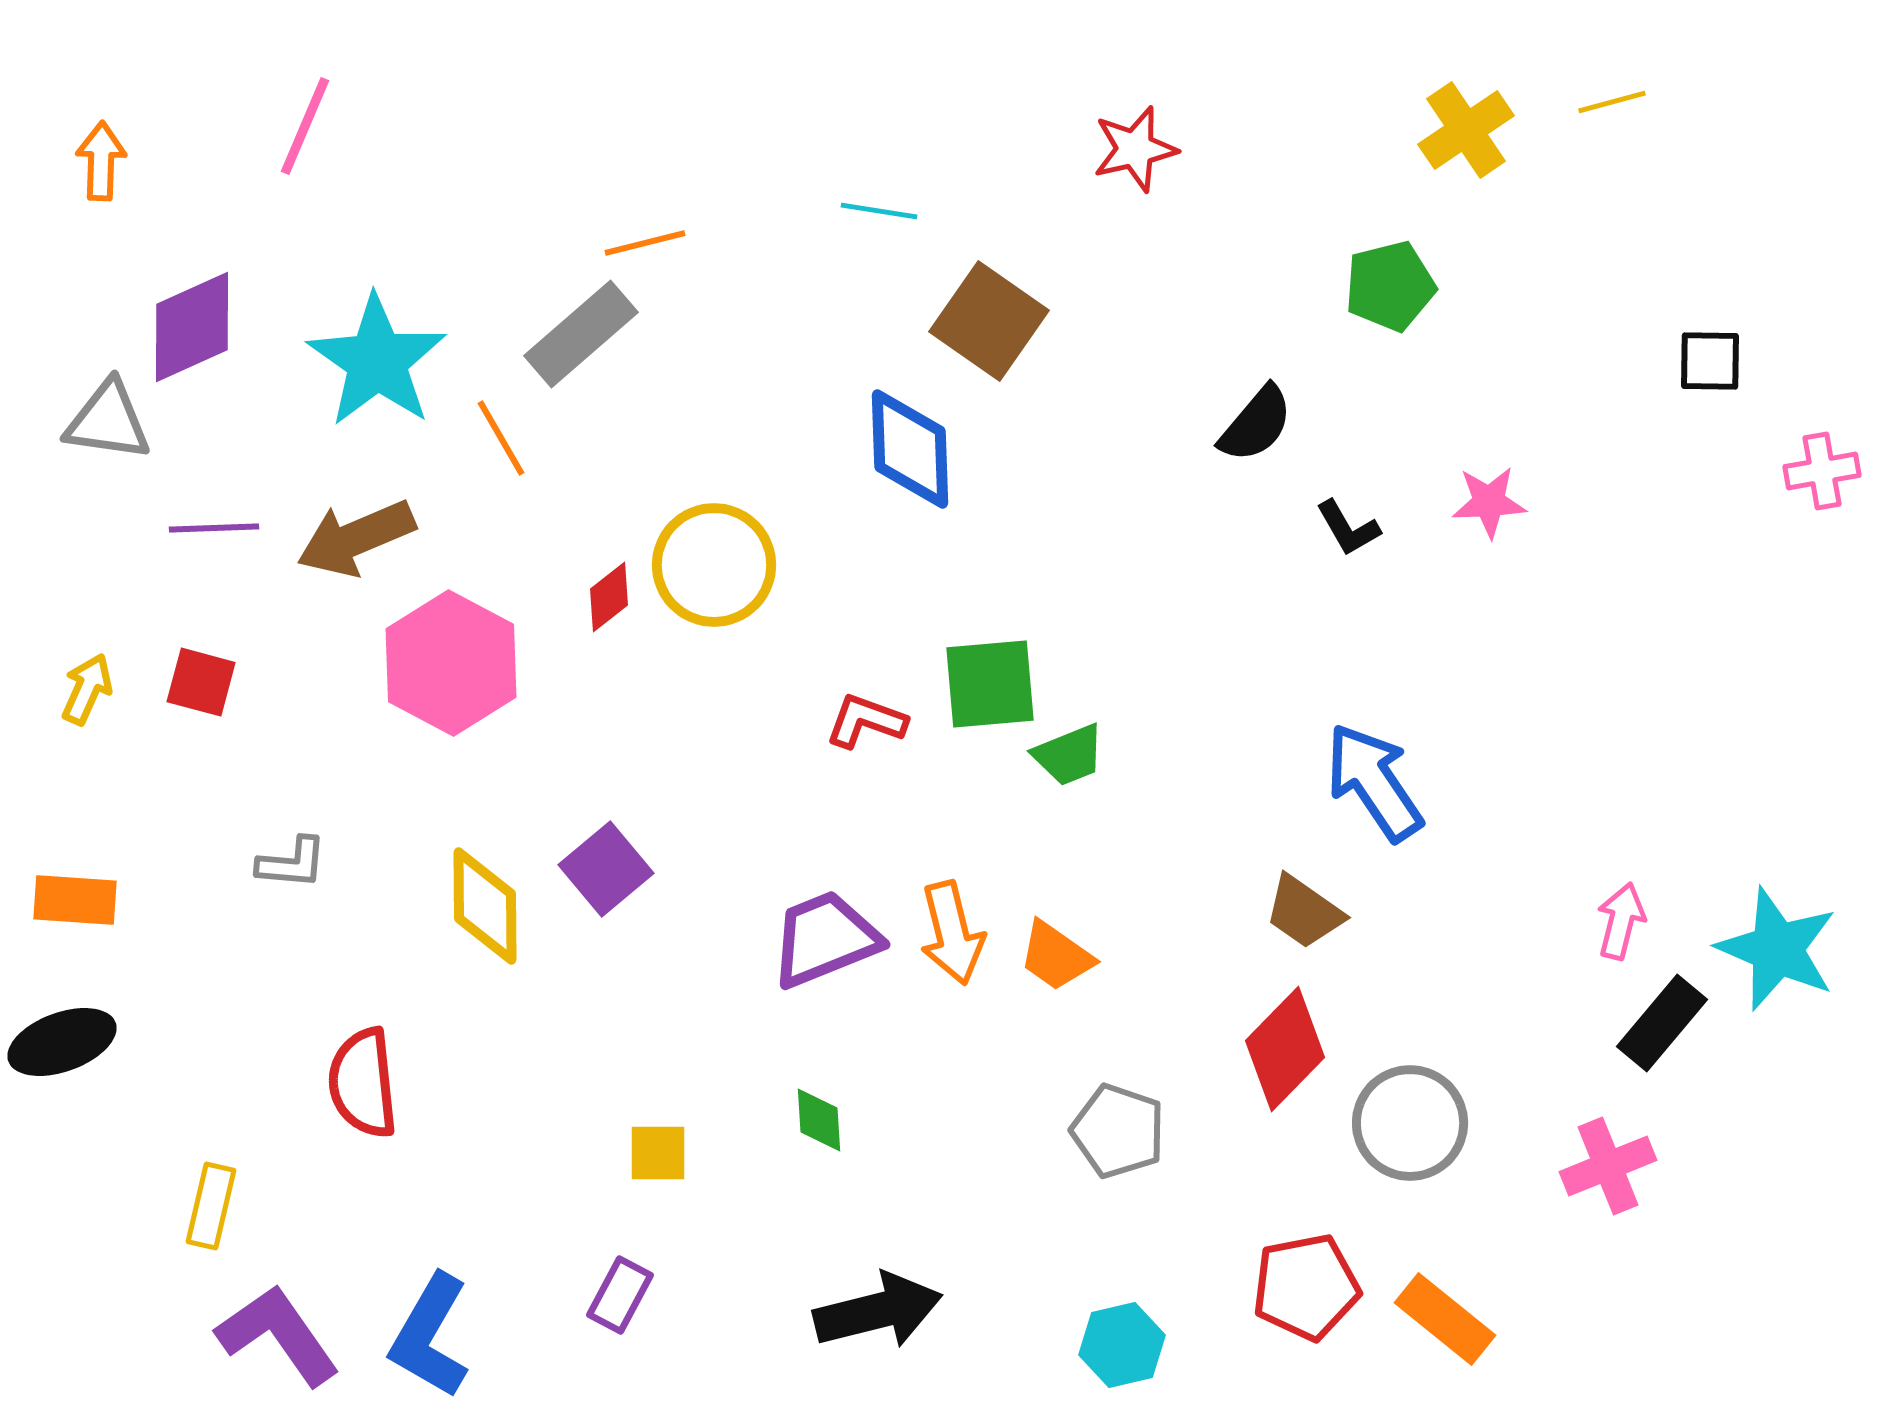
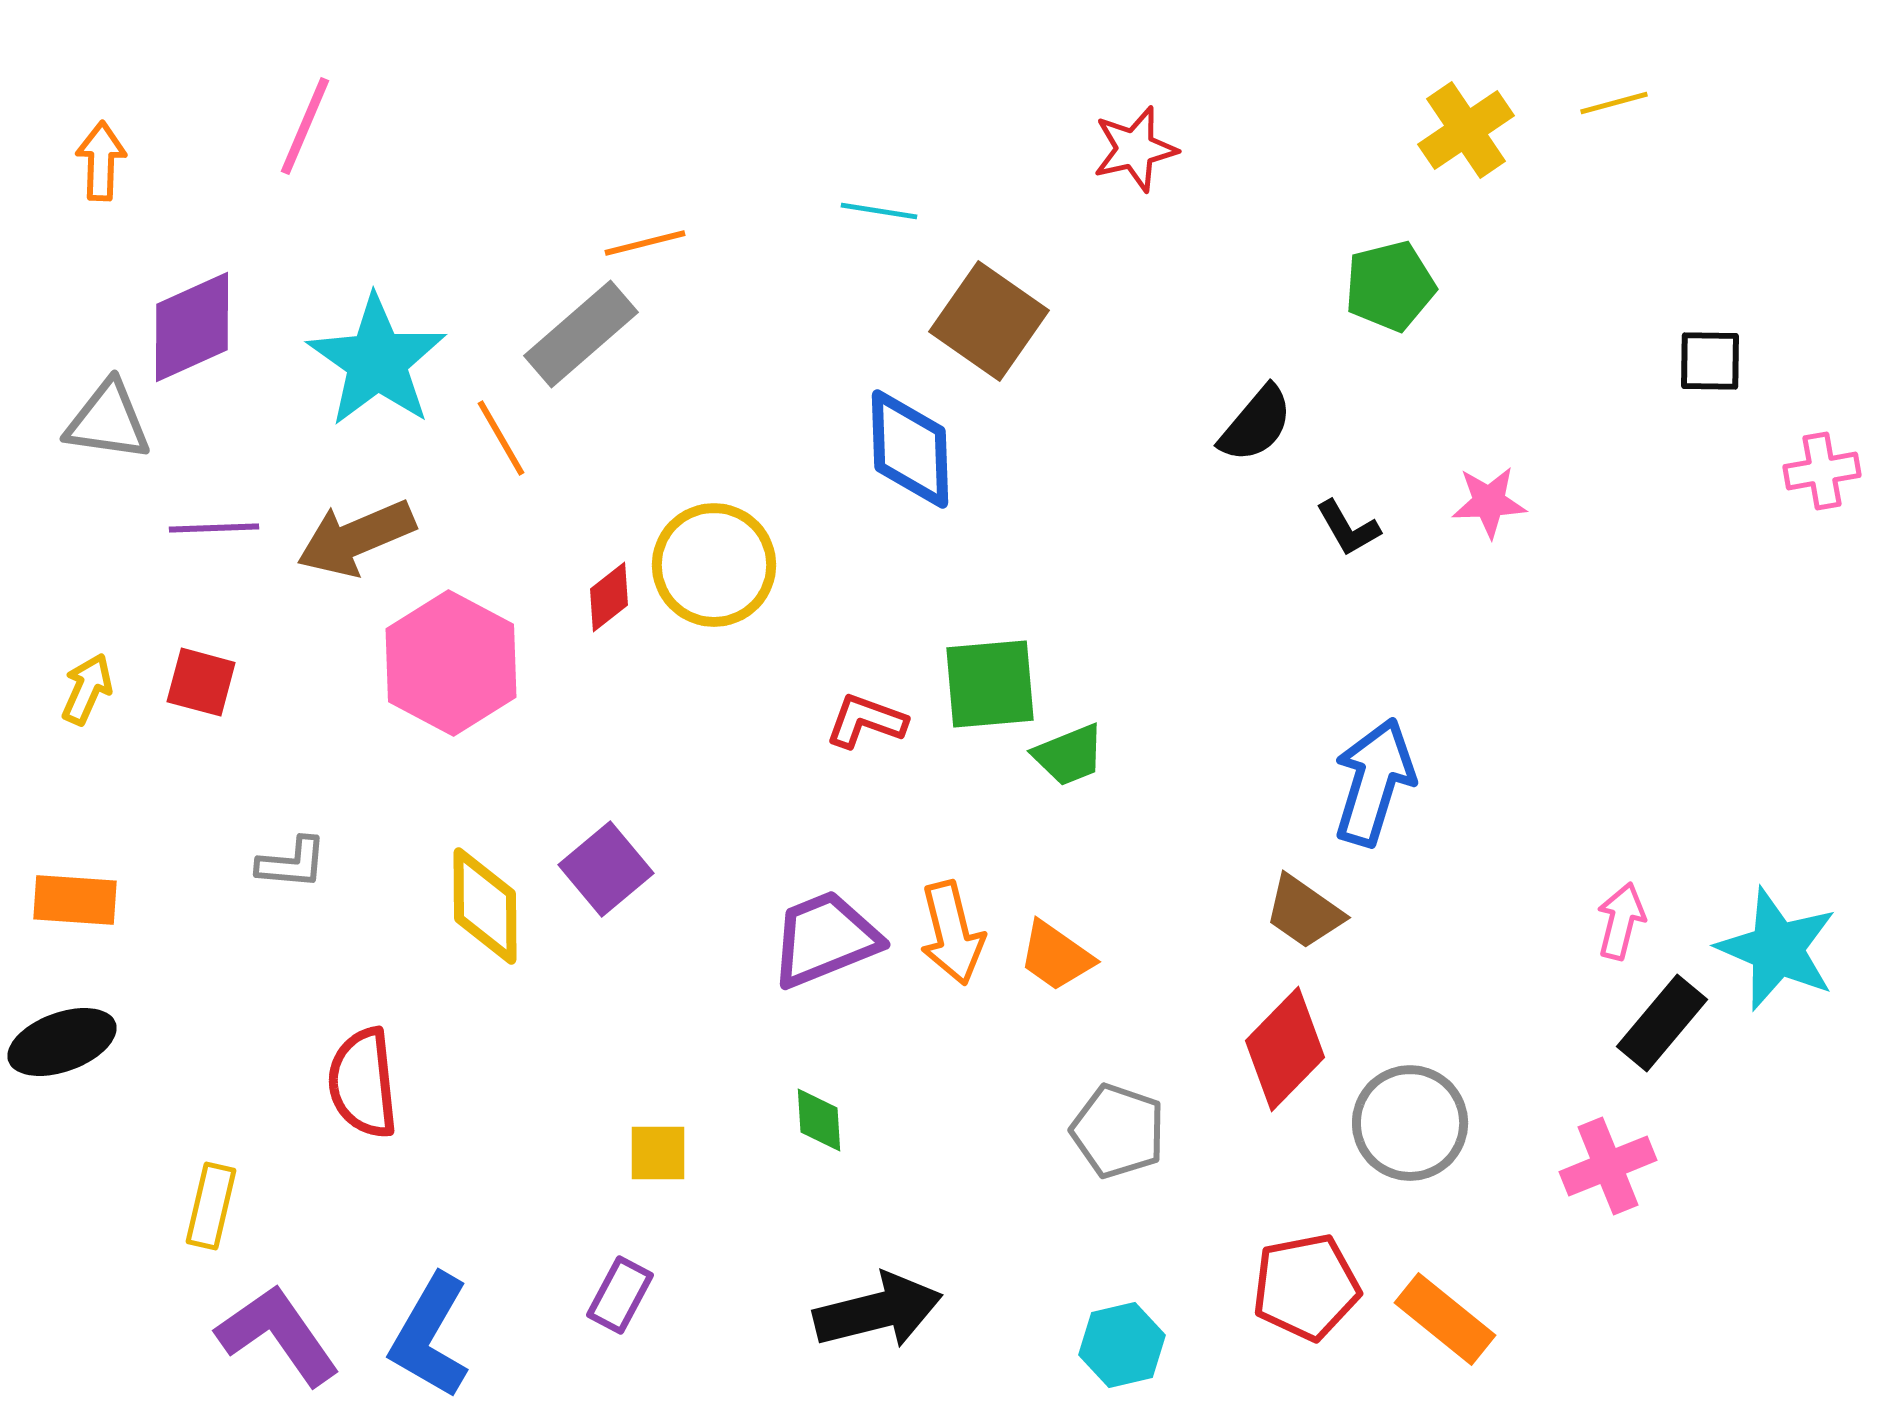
yellow line at (1612, 102): moved 2 px right, 1 px down
blue arrow at (1374, 782): rotated 51 degrees clockwise
